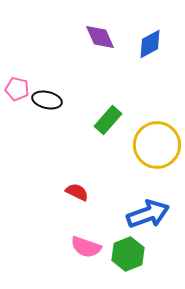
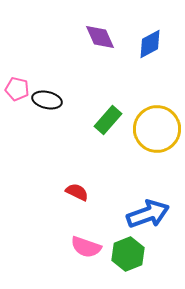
yellow circle: moved 16 px up
